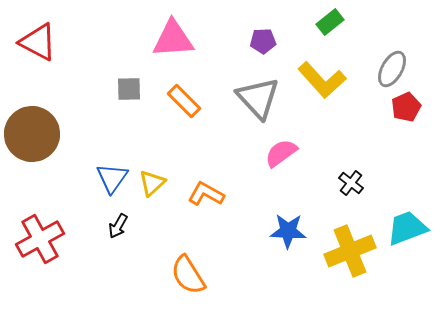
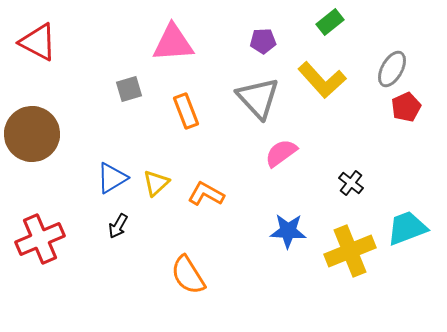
pink triangle: moved 4 px down
gray square: rotated 16 degrees counterclockwise
orange rectangle: moved 2 px right, 10 px down; rotated 24 degrees clockwise
blue triangle: rotated 24 degrees clockwise
yellow triangle: moved 4 px right
red cross: rotated 6 degrees clockwise
